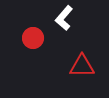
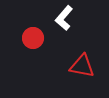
red triangle: rotated 12 degrees clockwise
